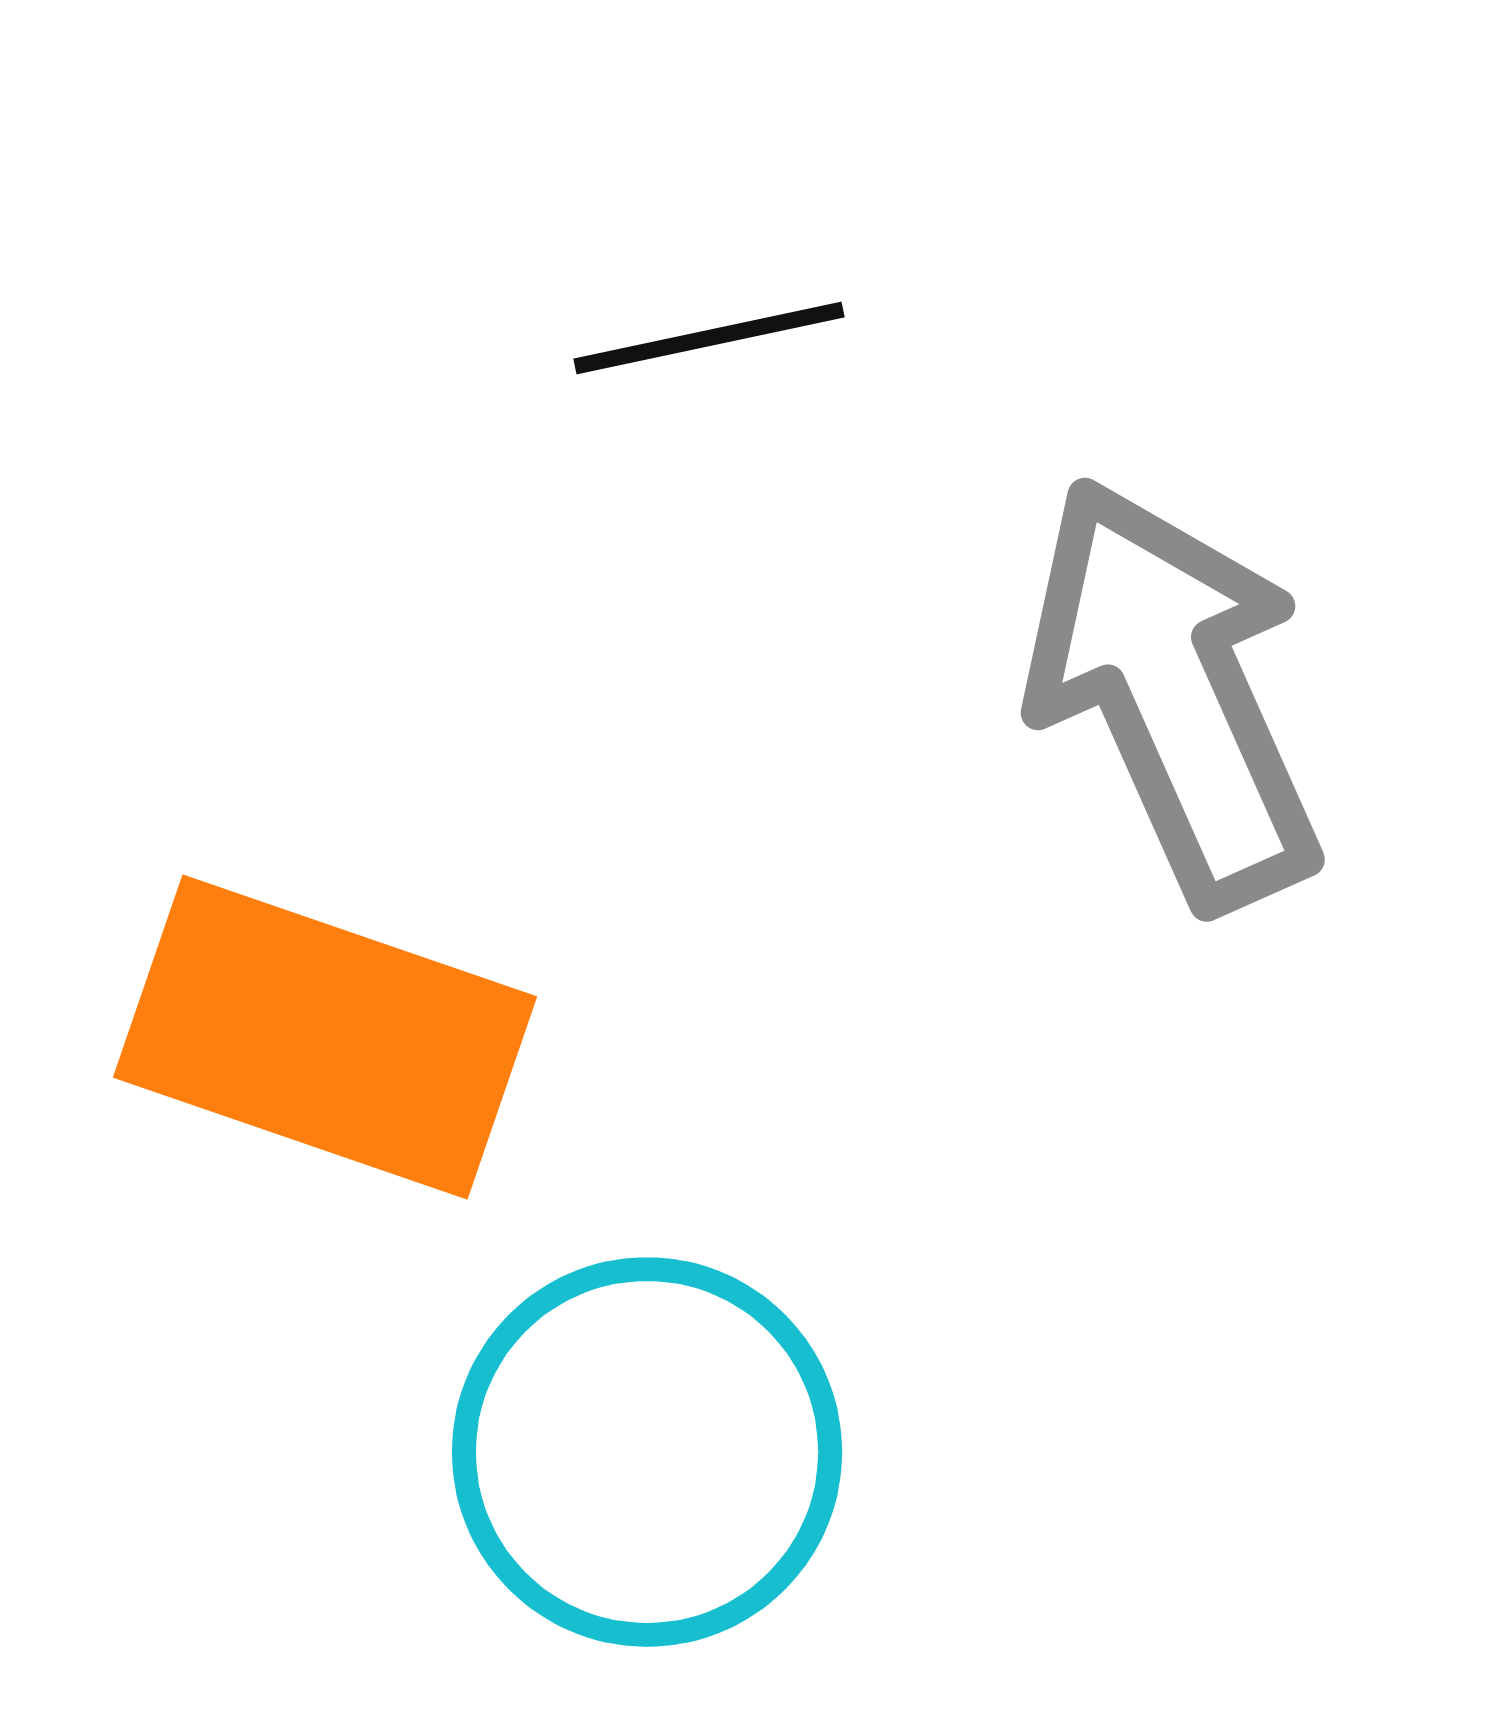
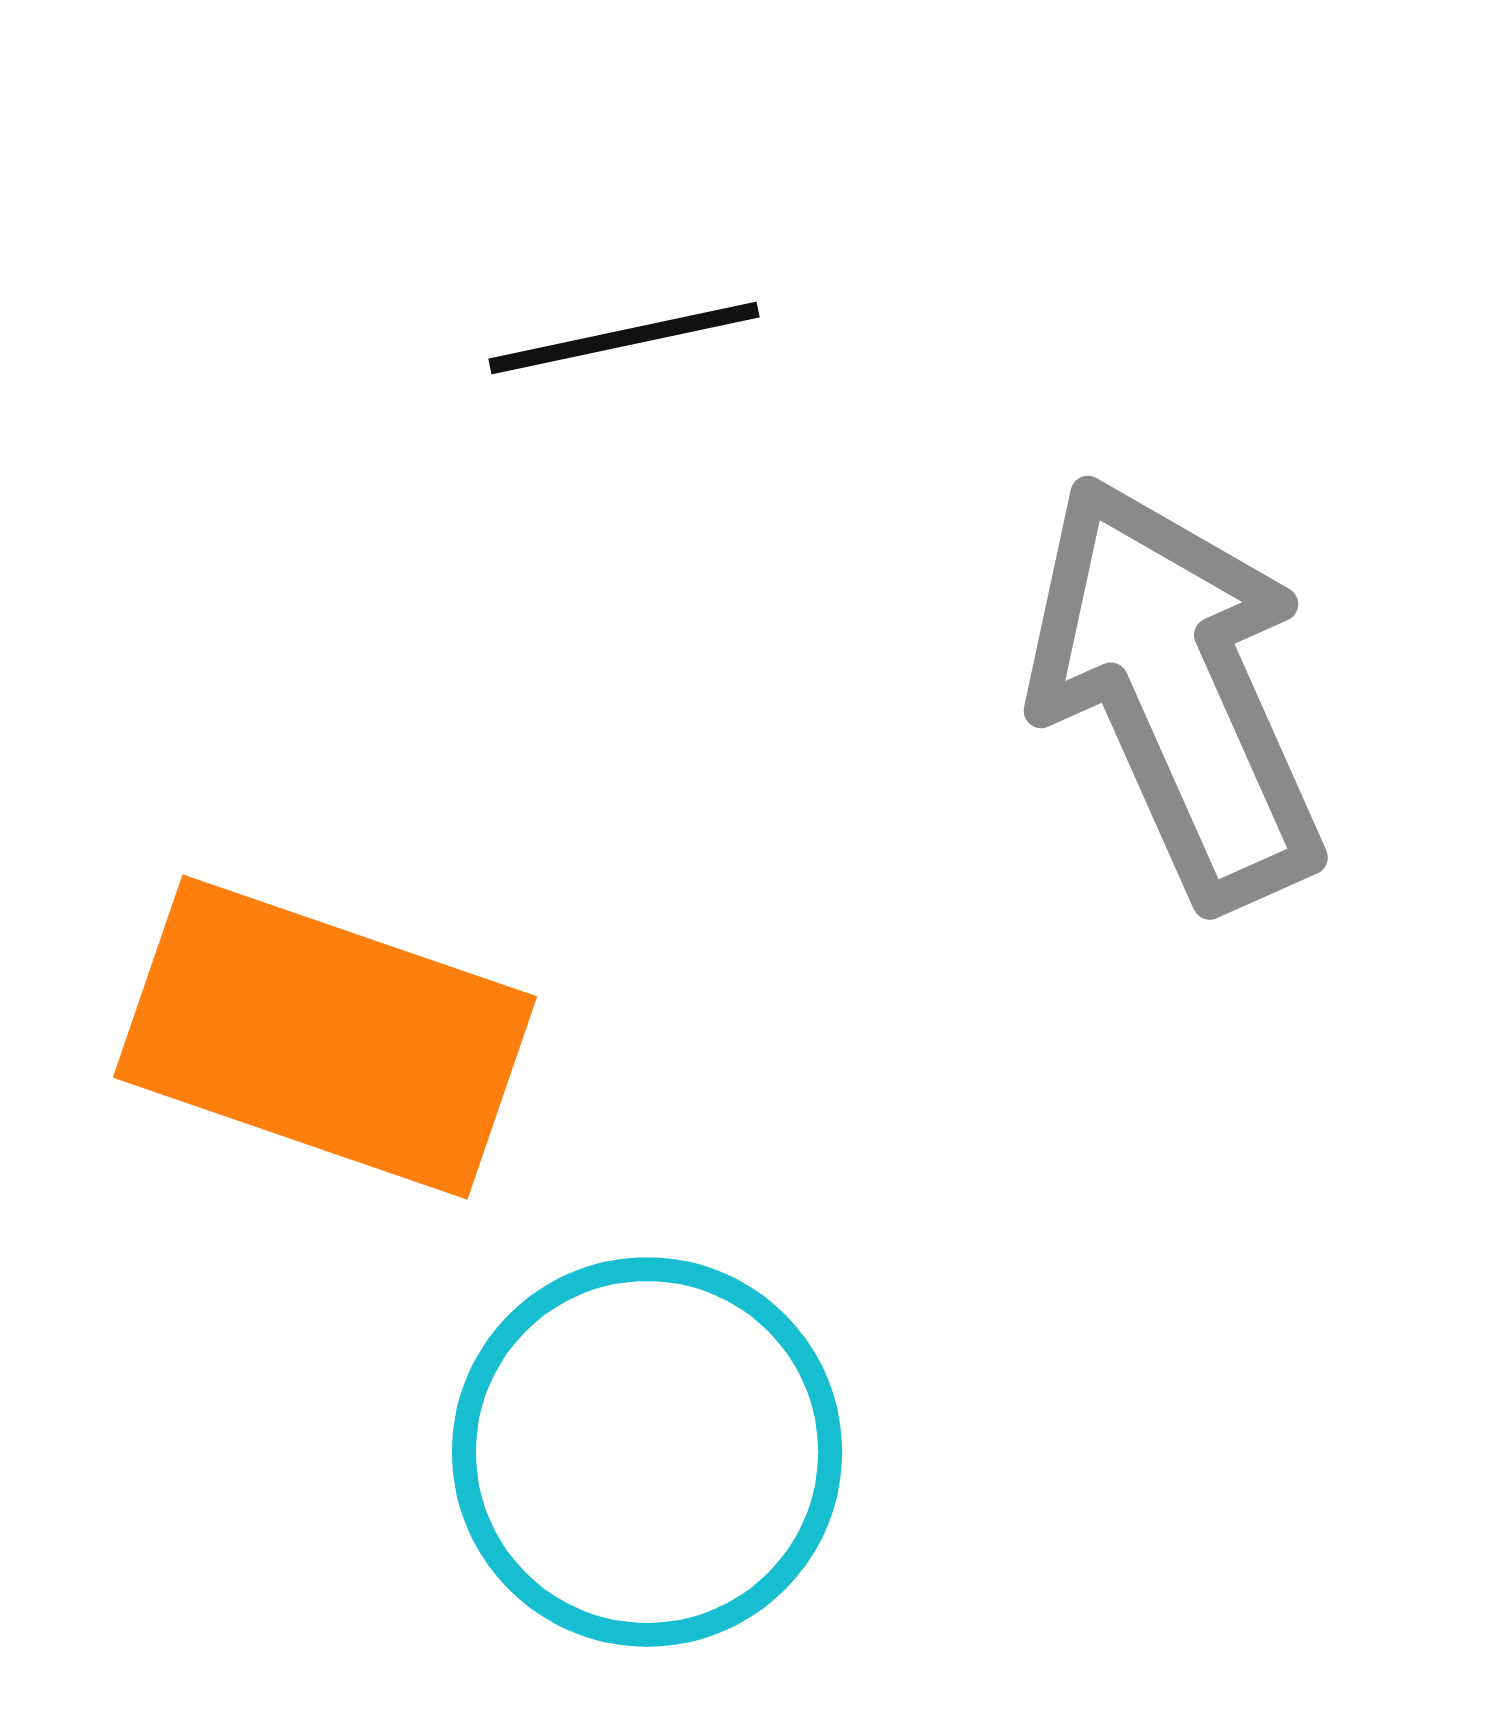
black line: moved 85 px left
gray arrow: moved 3 px right, 2 px up
